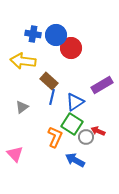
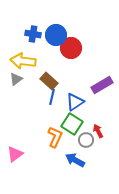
gray triangle: moved 6 px left, 28 px up
red arrow: rotated 40 degrees clockwise
gray circle: moved 3 px down
pink triangle: rotated 36 degrees clockwise
